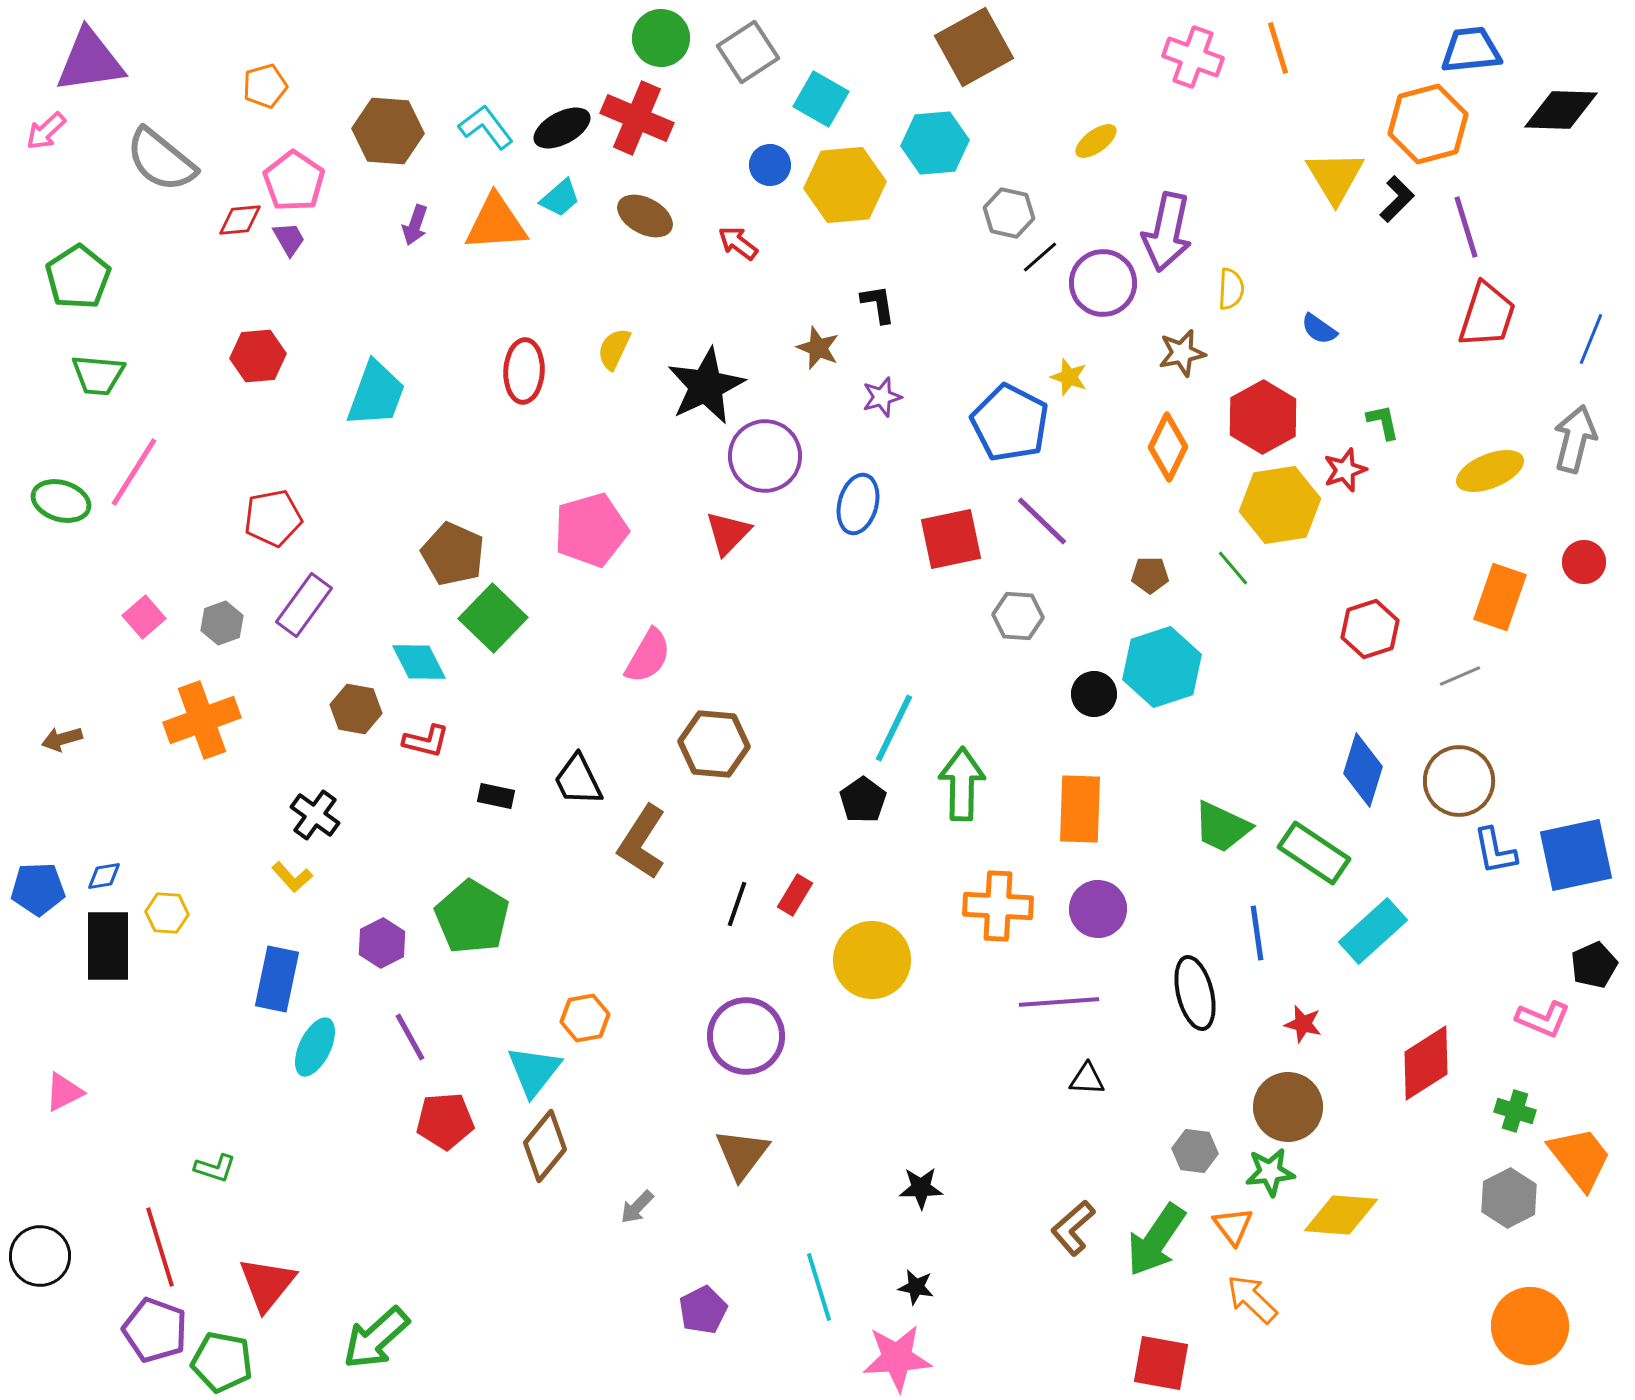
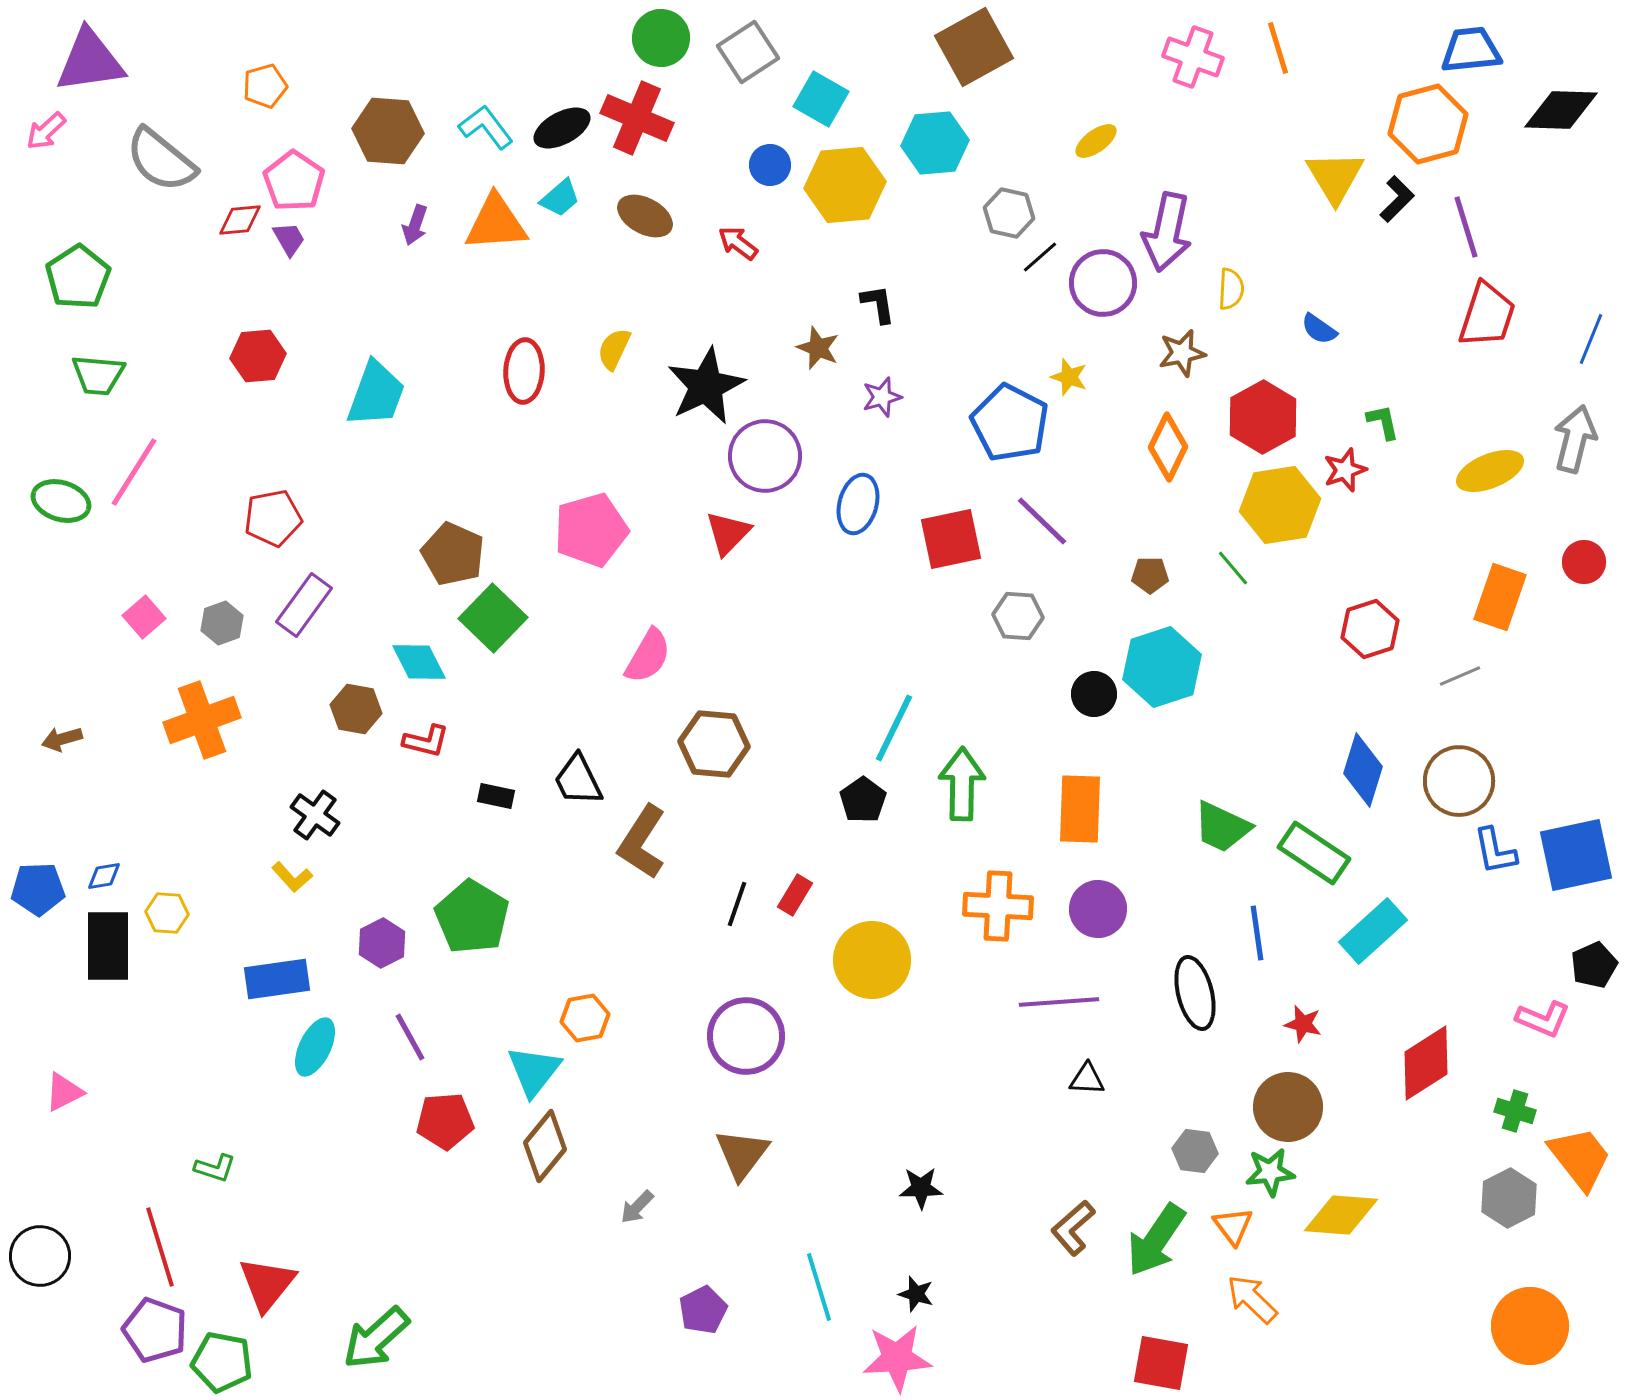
blue rectangle at (277, 979): rotated 70 degrees clockwise
black star at (916, 1287): moved 7 px down; rotated 6 degrees clockwise
